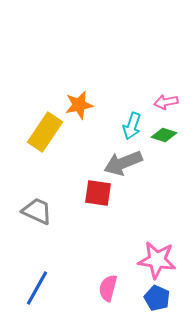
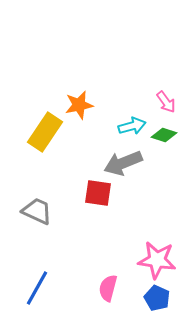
pink arrow: rotated 115 degrees counterclockwise
cyan arrow: rotated 124 degrees counterclockwise
